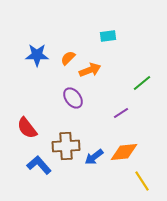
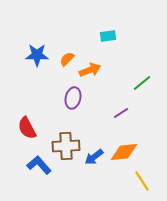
orange semicircle: moved 1 px left, 1 px down
purple ellipse: rotated 50 degrees clockwise
red semicircle: rotated 10 degrees clockwise
